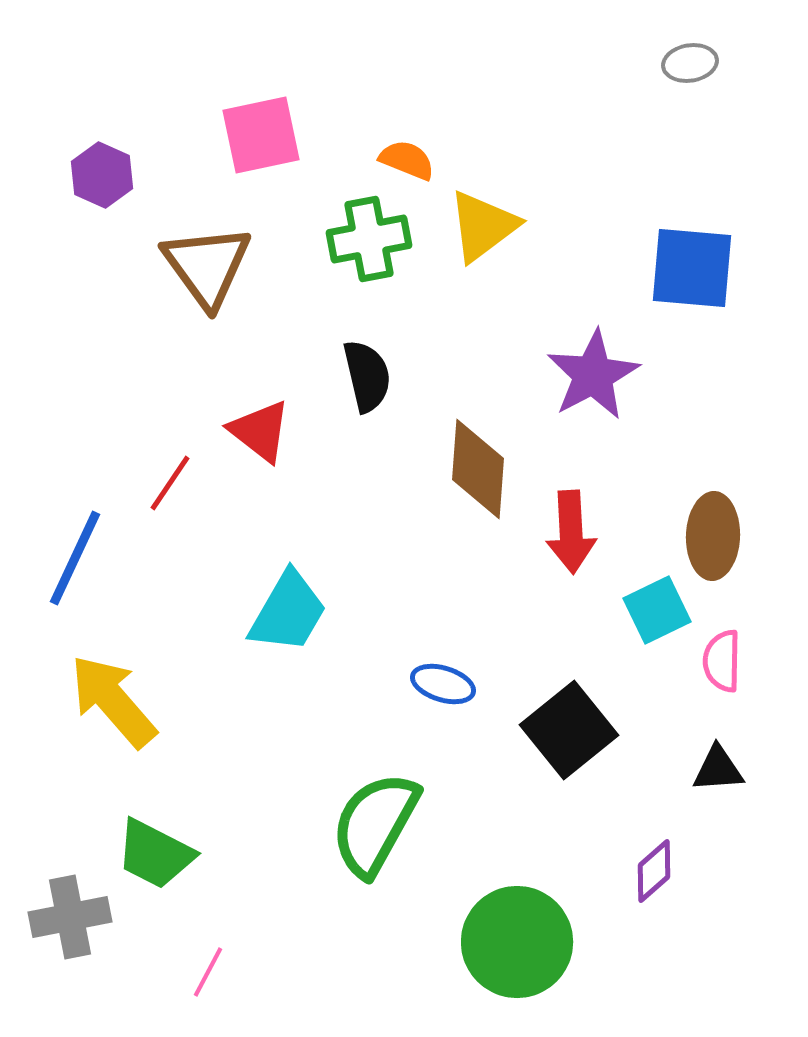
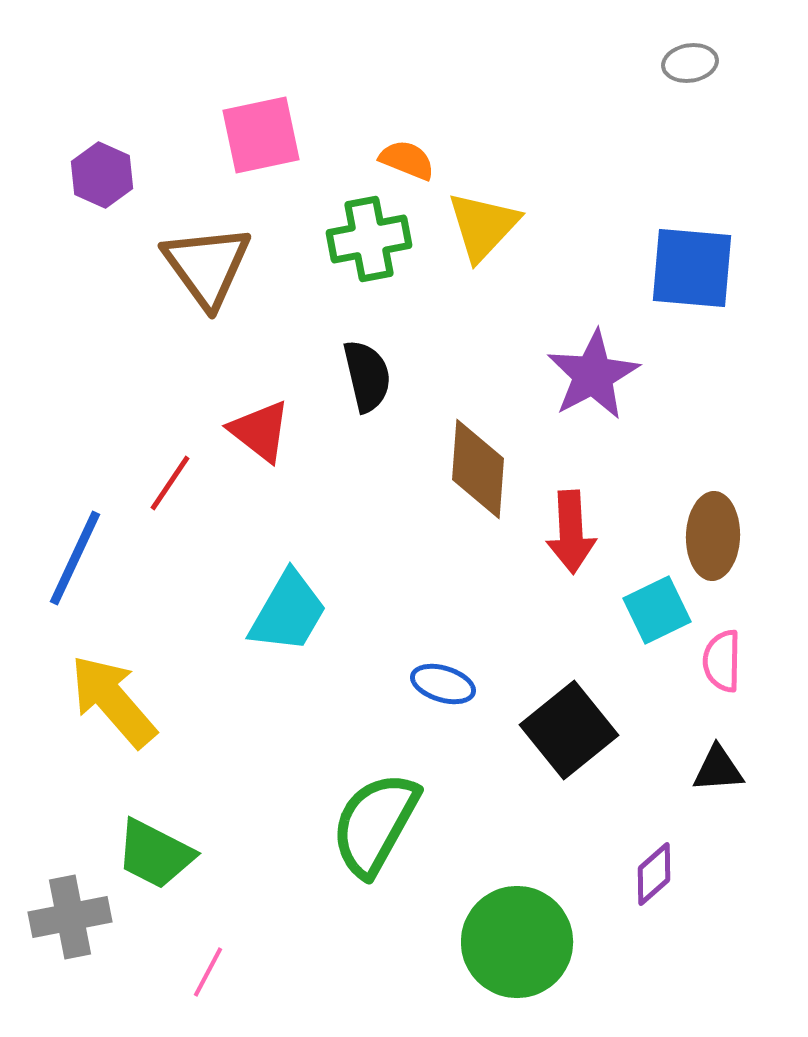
yellow triangle: rotated 10 degrees counterclockwise
purple diamond: moved 3 px down
